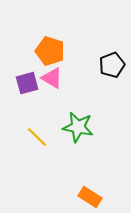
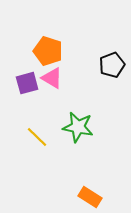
orange pentagon: moved 2 px left
